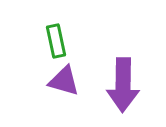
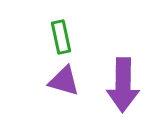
green rectangle: moved 5 px right, 4 px up
